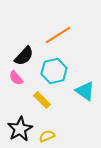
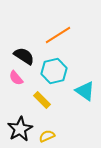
black semicircle: rotated 100 degrees counterclockwise
